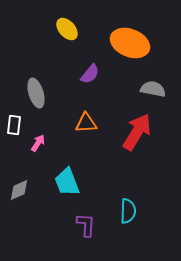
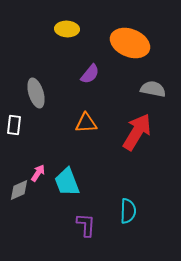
yellow ellipse: rotated 45 degrees counterclockwise
pink arrow: moved 30 px down
